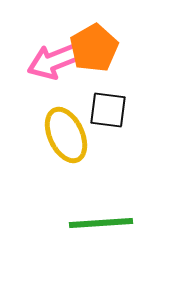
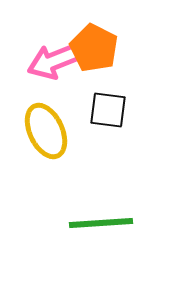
orange pentagon: rotated 15 degrees counterclockwise
yellow ellipse: moved 20 px left, 4 px up
